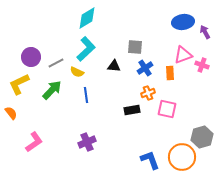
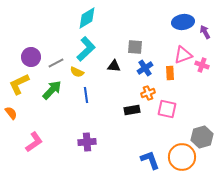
purple cross: rotated 18 degrees clockwise
